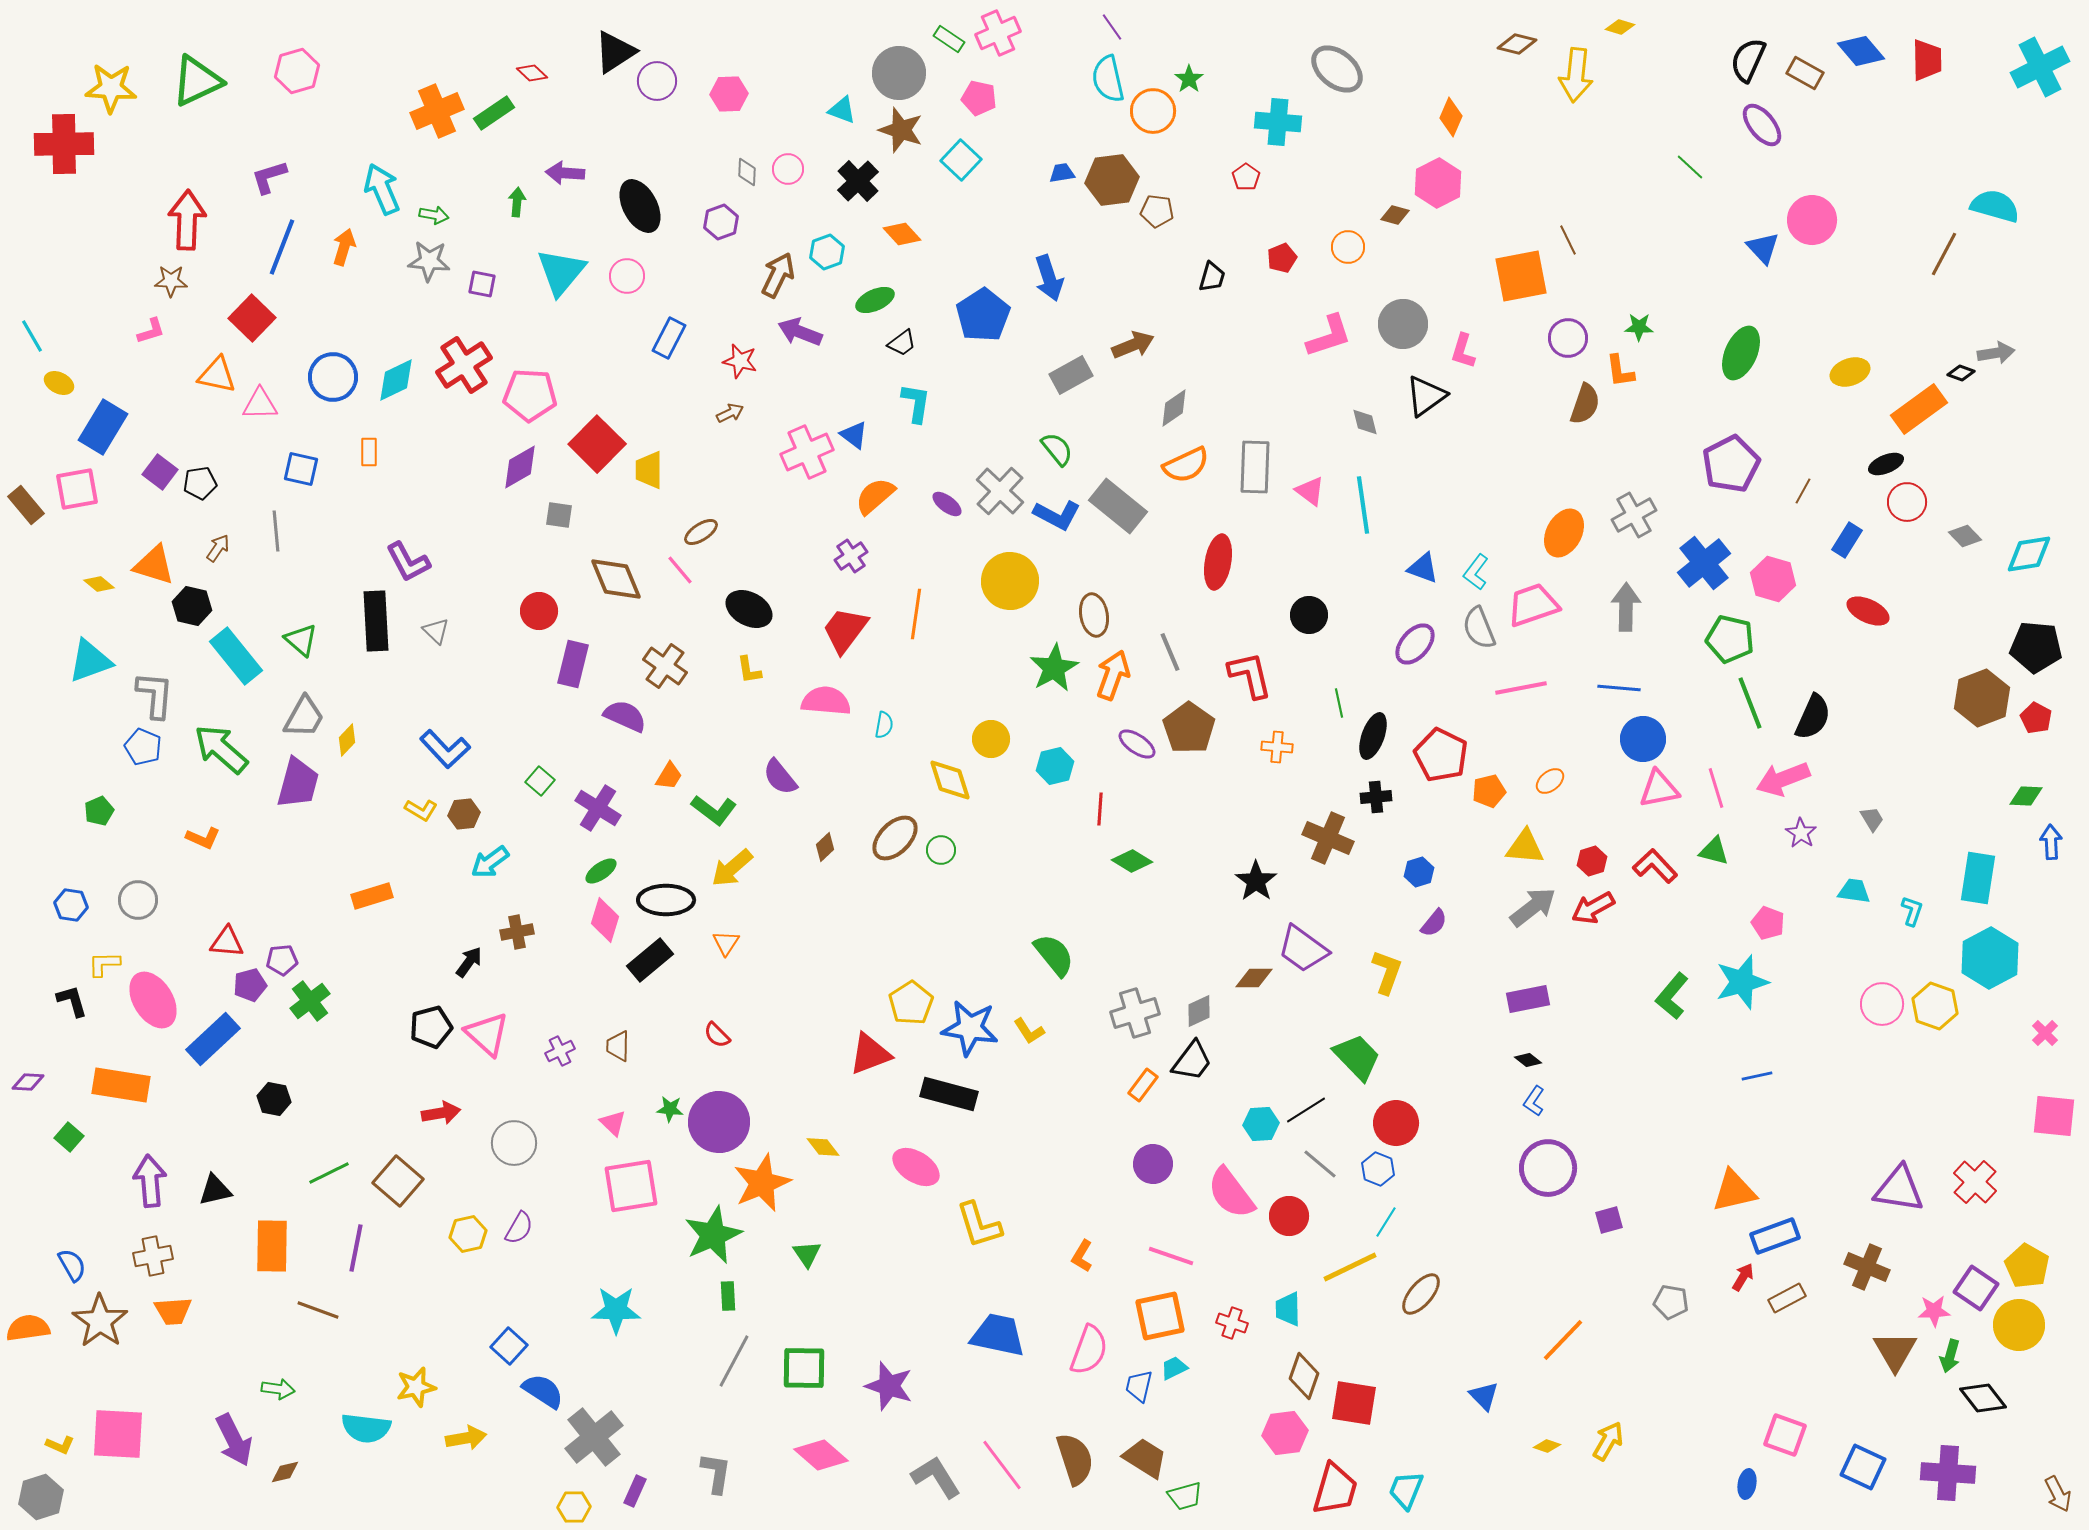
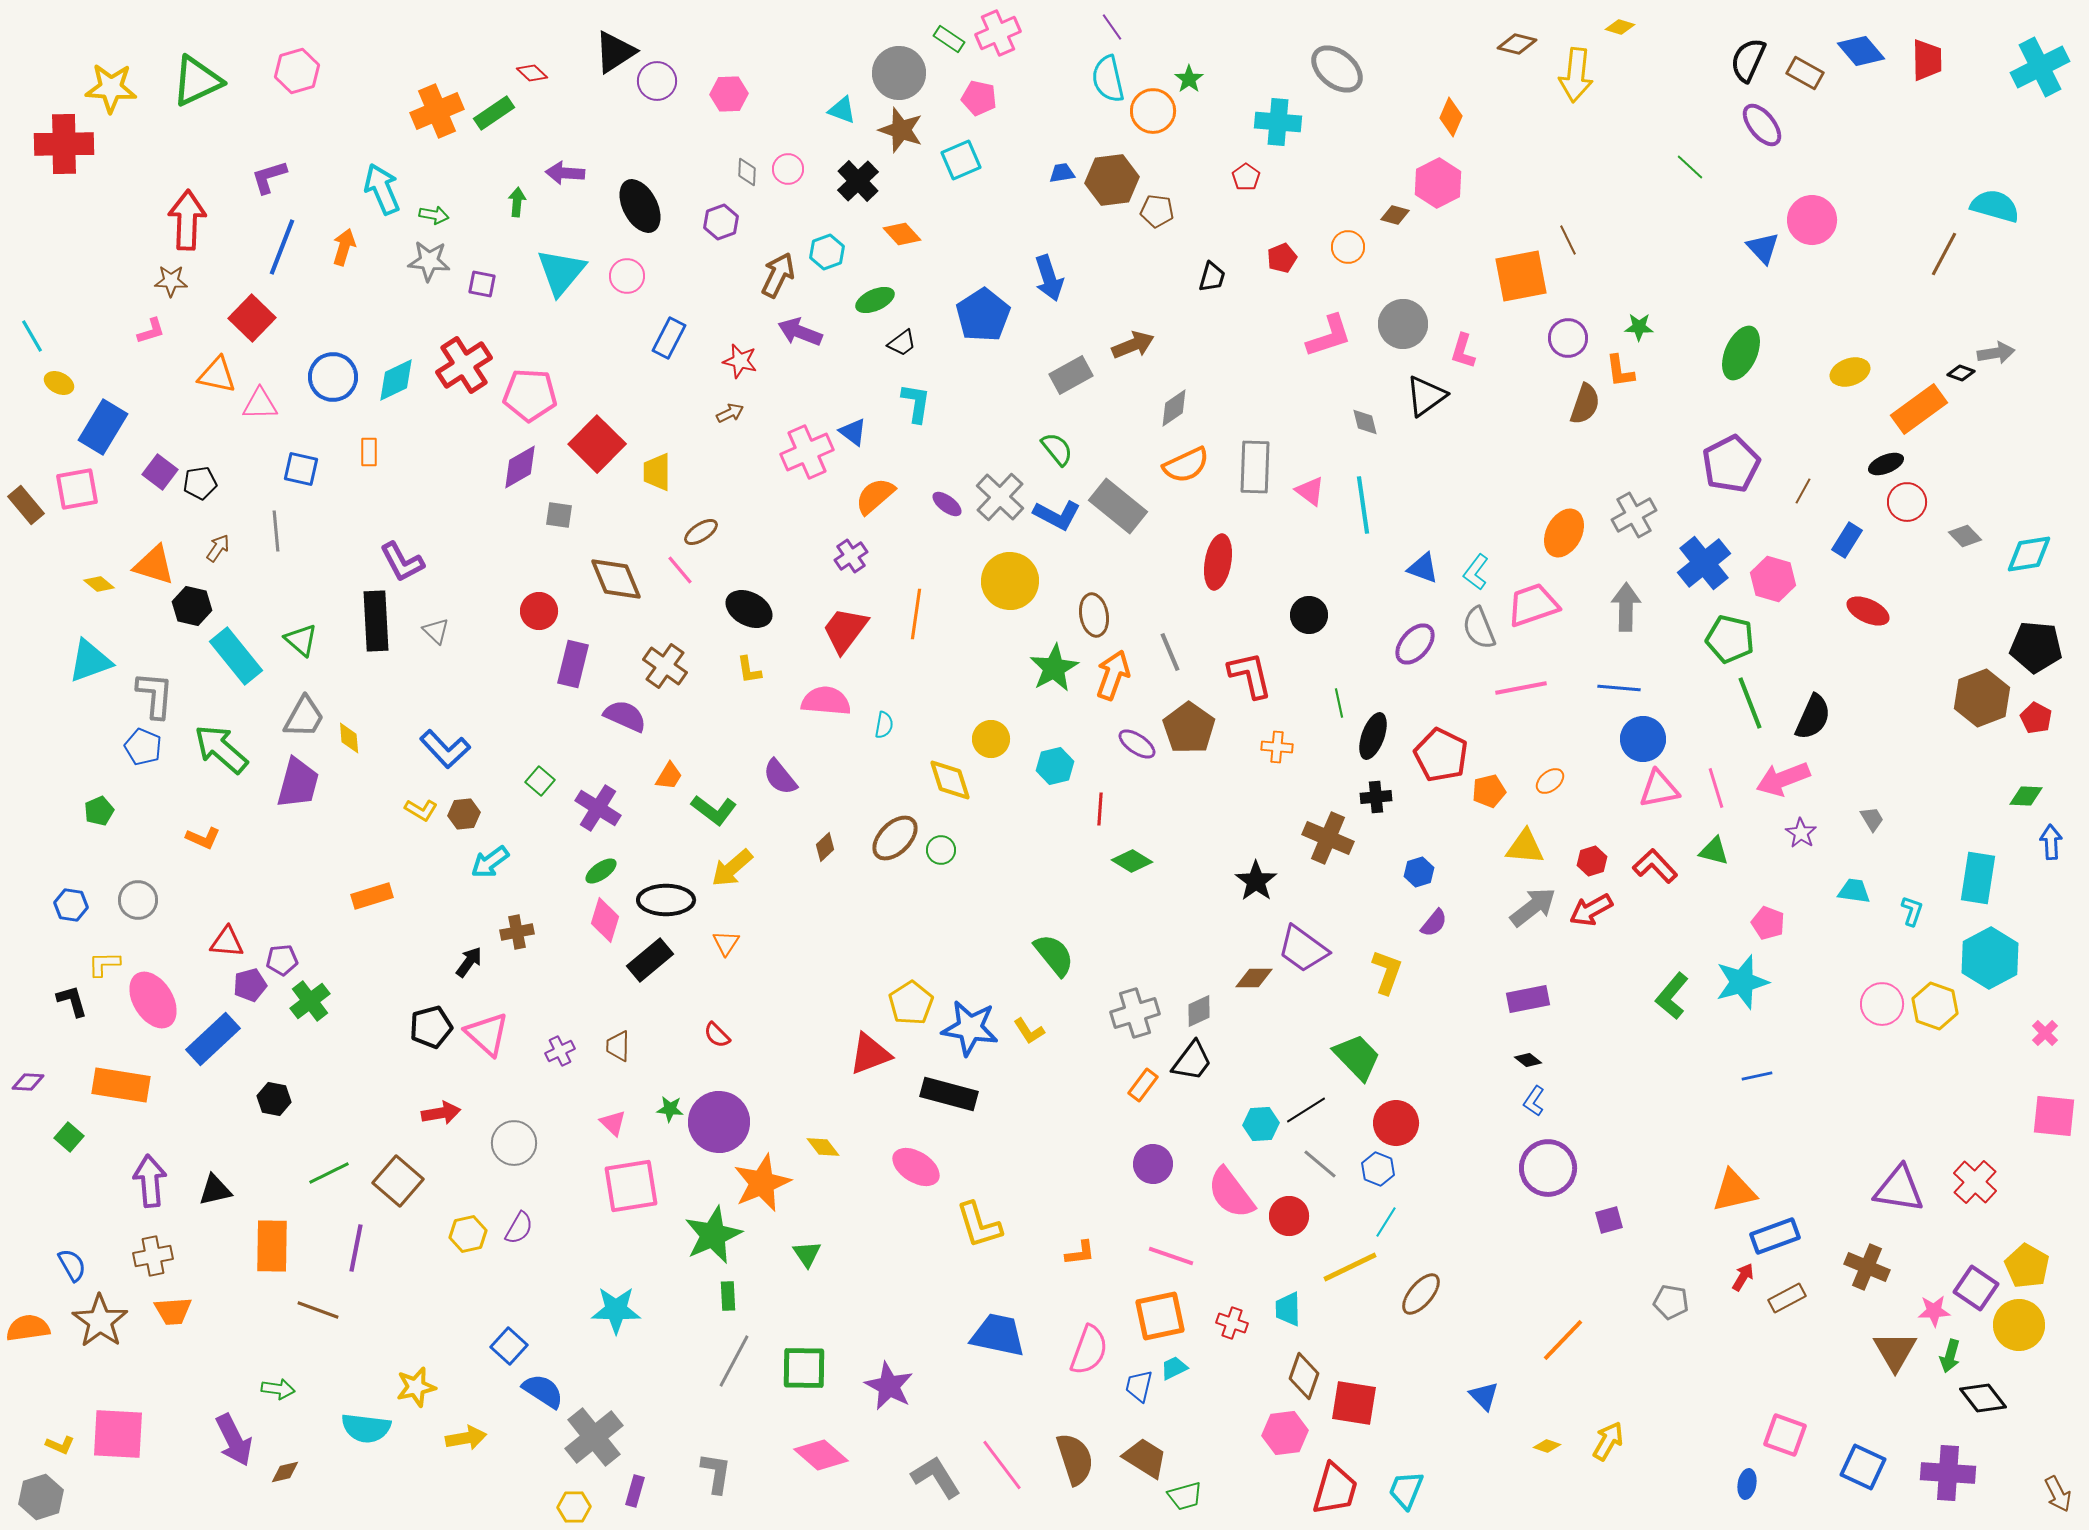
cyan square at (961, 160): rotated 24 degrees clockwise
blue triangle at (854, 435): moved 1 px left, 3 px up
yellow trapezoid at (649, 470): moved 8 px right, 2 px down
gray cross at (1000, 491): moved 6 px down
purple L-shape at (408, 562): moved 6 px left
yellow diamond at (347, 740): moved 2 px right, 2 px up; rotated 48 degrees counterclockwise
red arrow at (1593, 908): moved 2 px left, 2 px down
orange L-shape at (1082, 1256): moved 2 px left, 3 px up; rotated 128 degrees counterclockwise
purple star at (889, 1386): rotated 9 degrees clockwise
purple rectangle at (635, 1491): rotated 8 degrees counterclockwise
